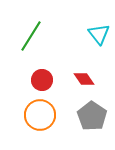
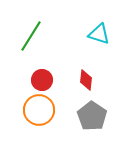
cyan triangle: rotated 35 degrees counterclockwise
red diamond: moved 2 px right, 1 px down; rotated 40 degrees clockwise
orange circle: moved 1 px left, 5 px up
